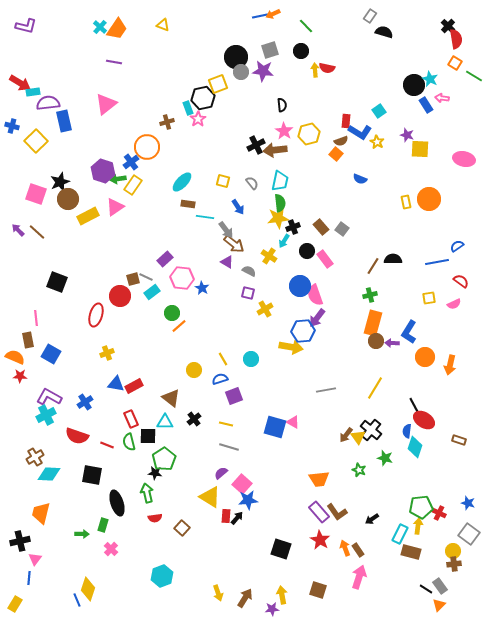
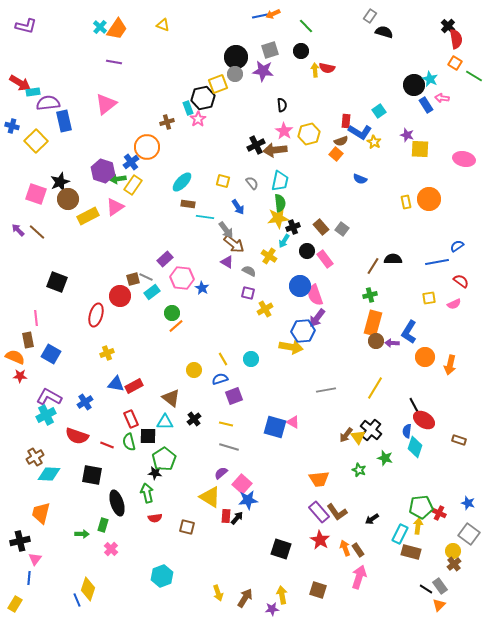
gray circle at (241, 72): moved 6 px left, 2 px down
yellow star at (377, 142): moved 3 px left
orange line at (179, 326): moved 3 px left
brown square at (182, 528): moved 5 px right, 1 px up; rotated 28 degrees counterclockwise
brown cross at (454, 564): rotated 32 degrees counterclockwise
